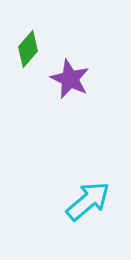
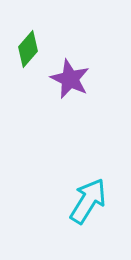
cyan arrow: rotated 18 degrees counterclockwise
